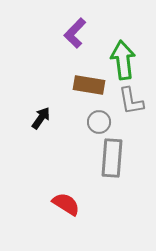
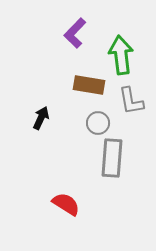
green arrow: moved 2 px left, 5 px up
black arrow: rotated 10 degrees counterclockwise
gray circle: moved 1 px left, 1 px down
